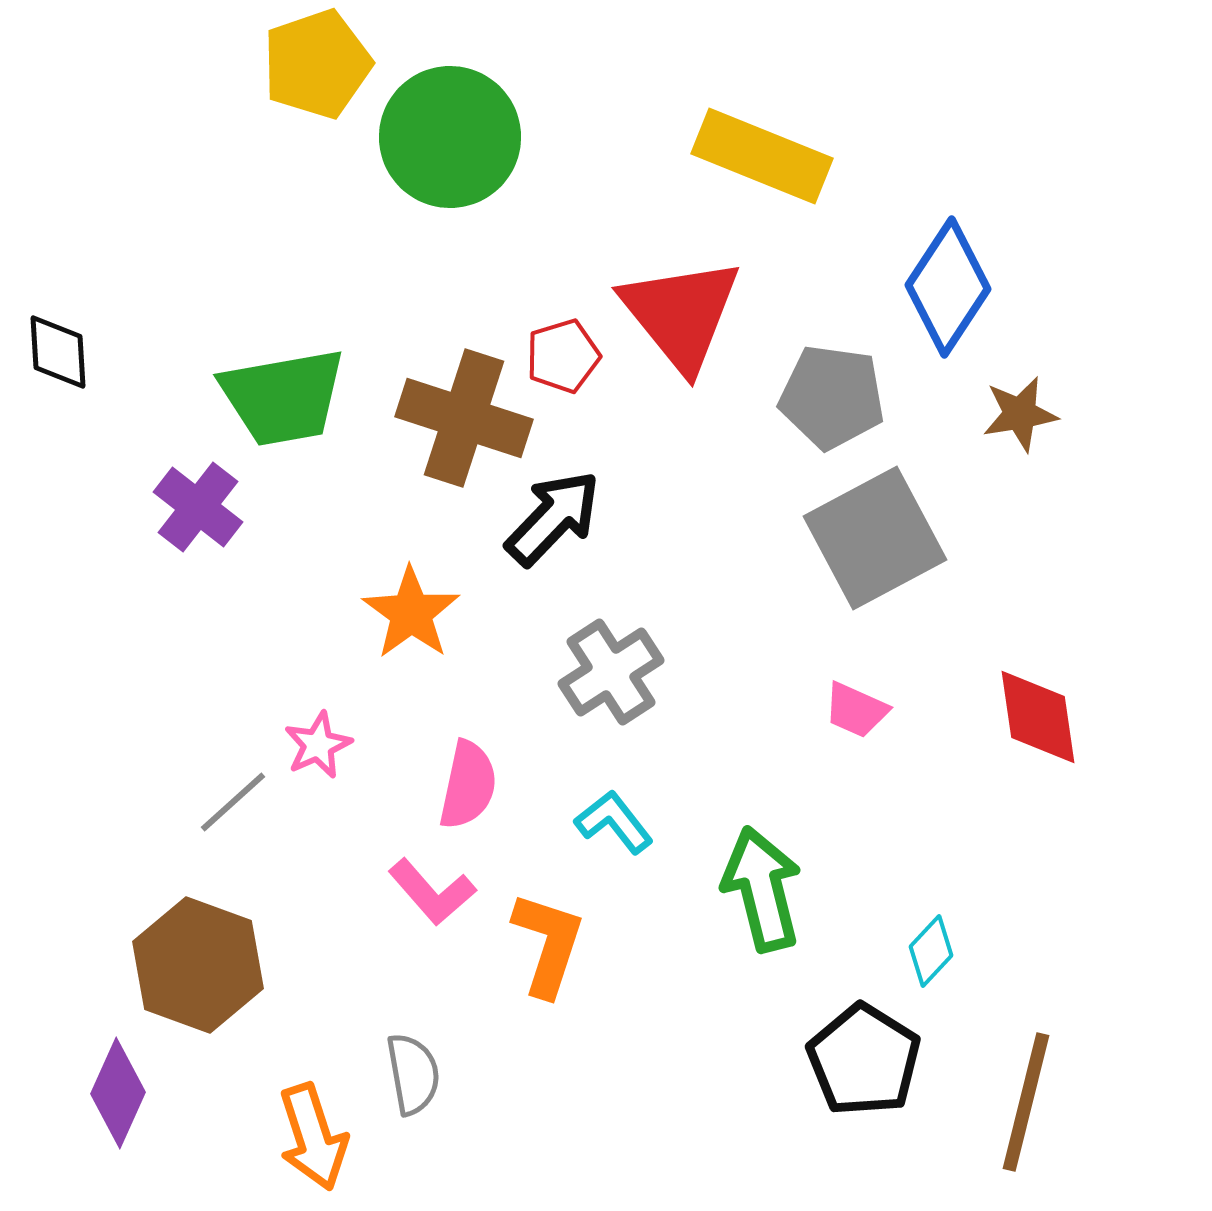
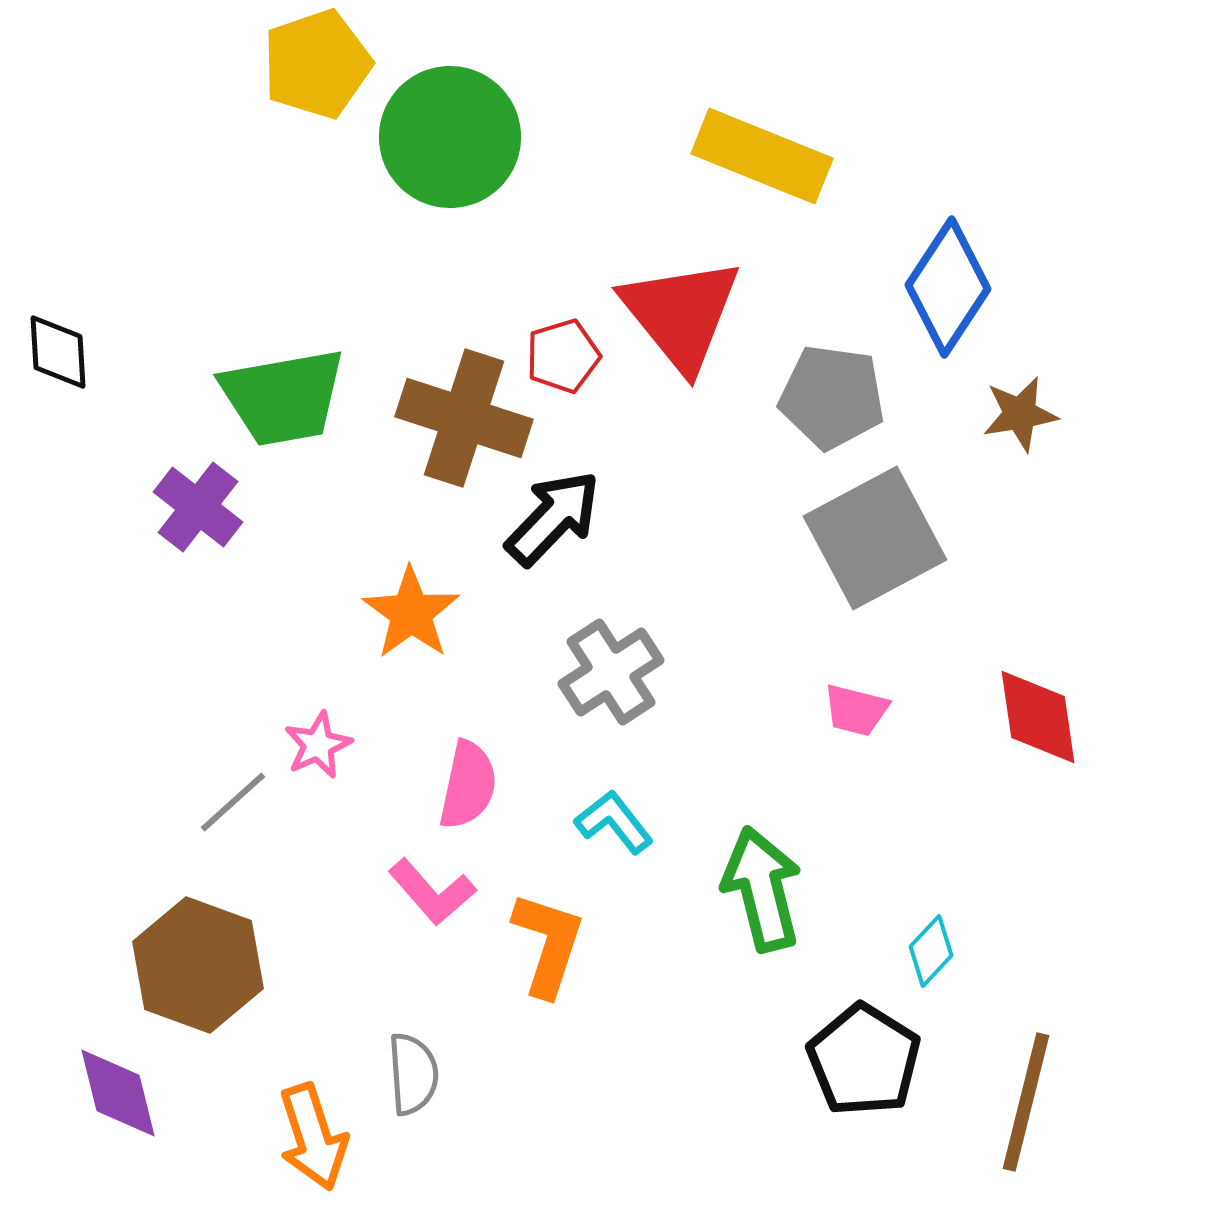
pink trapezoid: rotated 10 degrees counterclockwise
gray semicircle: rotated 6 degrees clockwise
purple diamond: rotated 38 degrees counterclockwise
